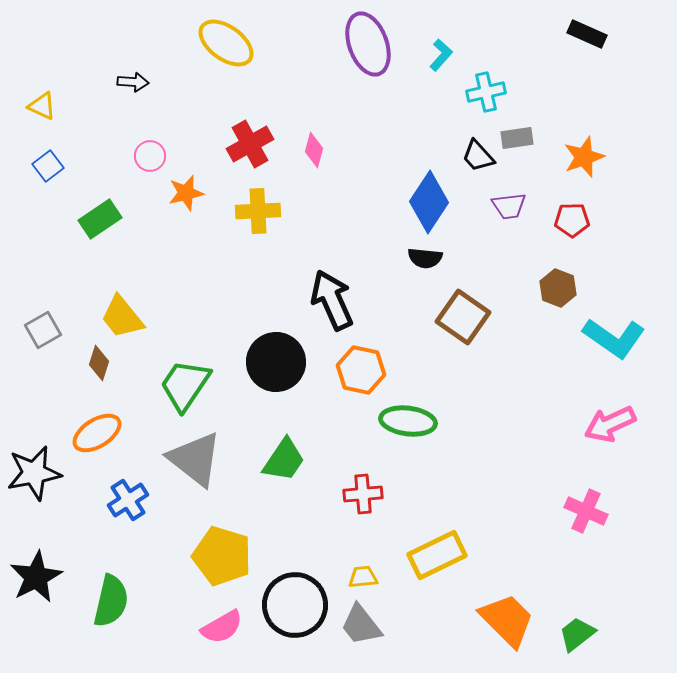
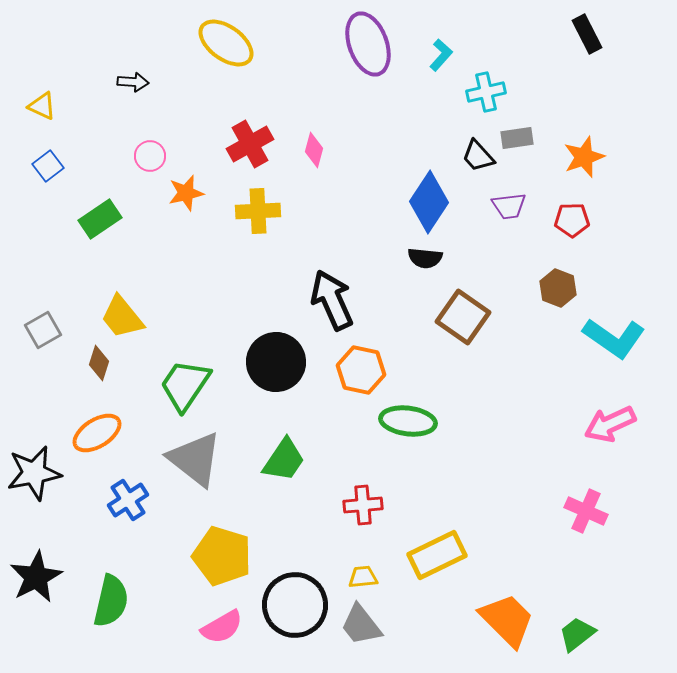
black rectangle at (587, 34): rotated 39 degrees clockwise
red cross at (363, 494): moved 11 px down
